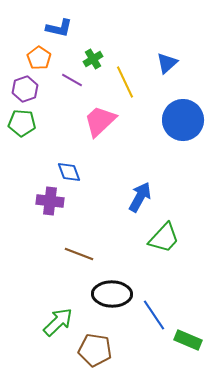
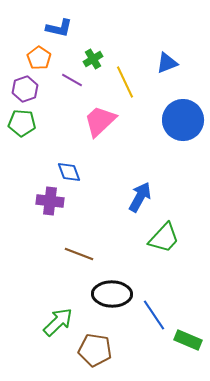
blue triangle: rotated 20 degrees clockwise
